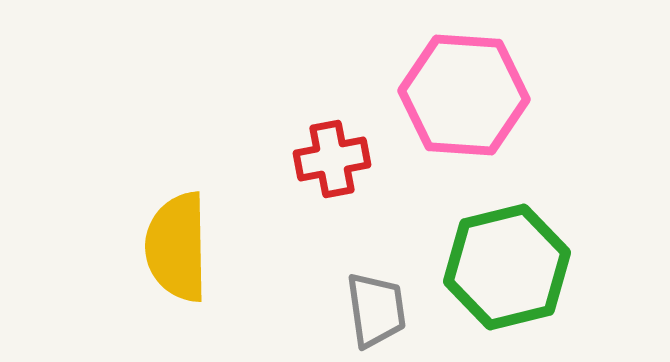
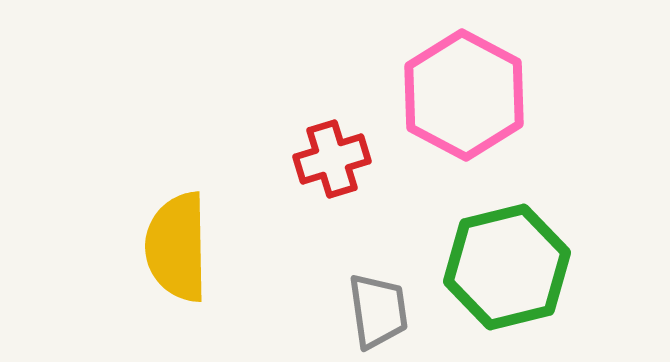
pink hexagon: rotated 24 degrees clockwise
red cross: rotated 6 degrees counterclockwise
gray trapezoid: moved 2 px right, 1 px down
